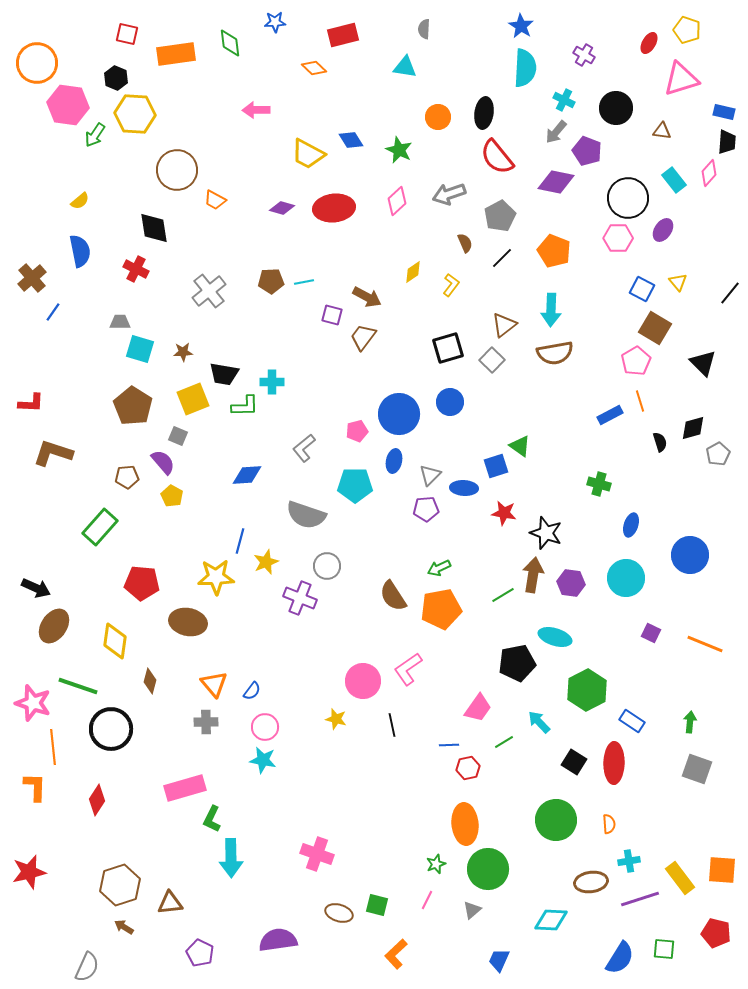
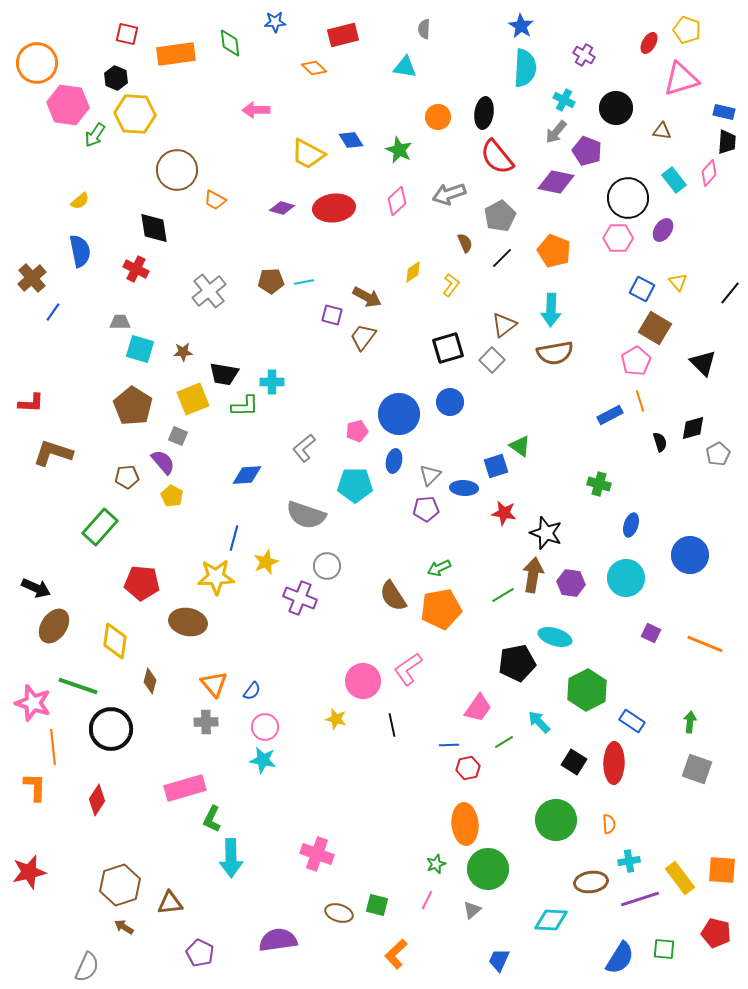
blue line at (240, 541): moved 6 px left, 3 px up
